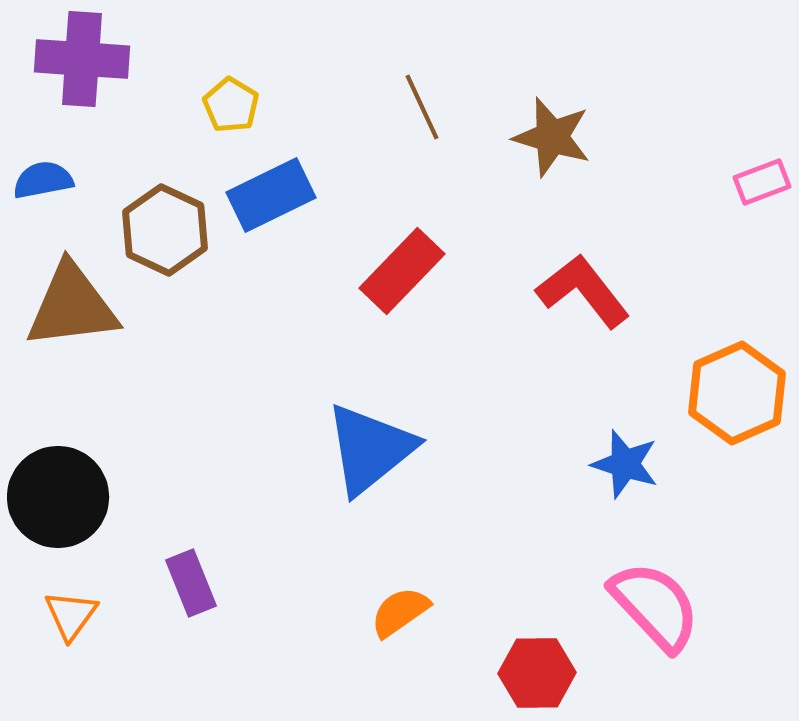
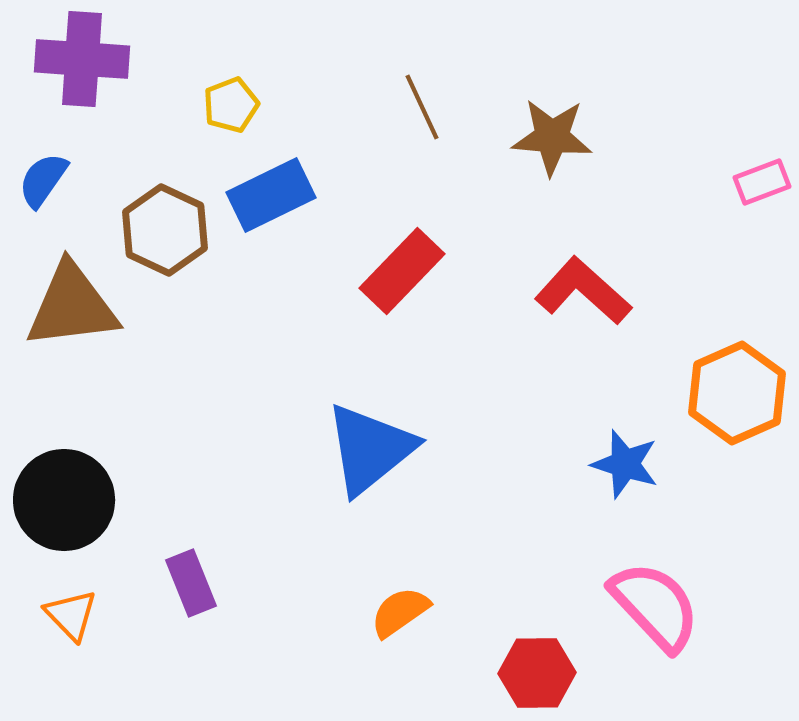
yellow pentagon: rotated 20 degrees clockwise
brown star: rotated 12 degrees counterclockwise
blue semicircle: rotated 44 degrees counterclockwise
red L-shape: rotated 10 degrees counterclockwise
black circle: moved 6 px right, 3 px down
orange triangle: rotated 20 degrees counterclockwise
